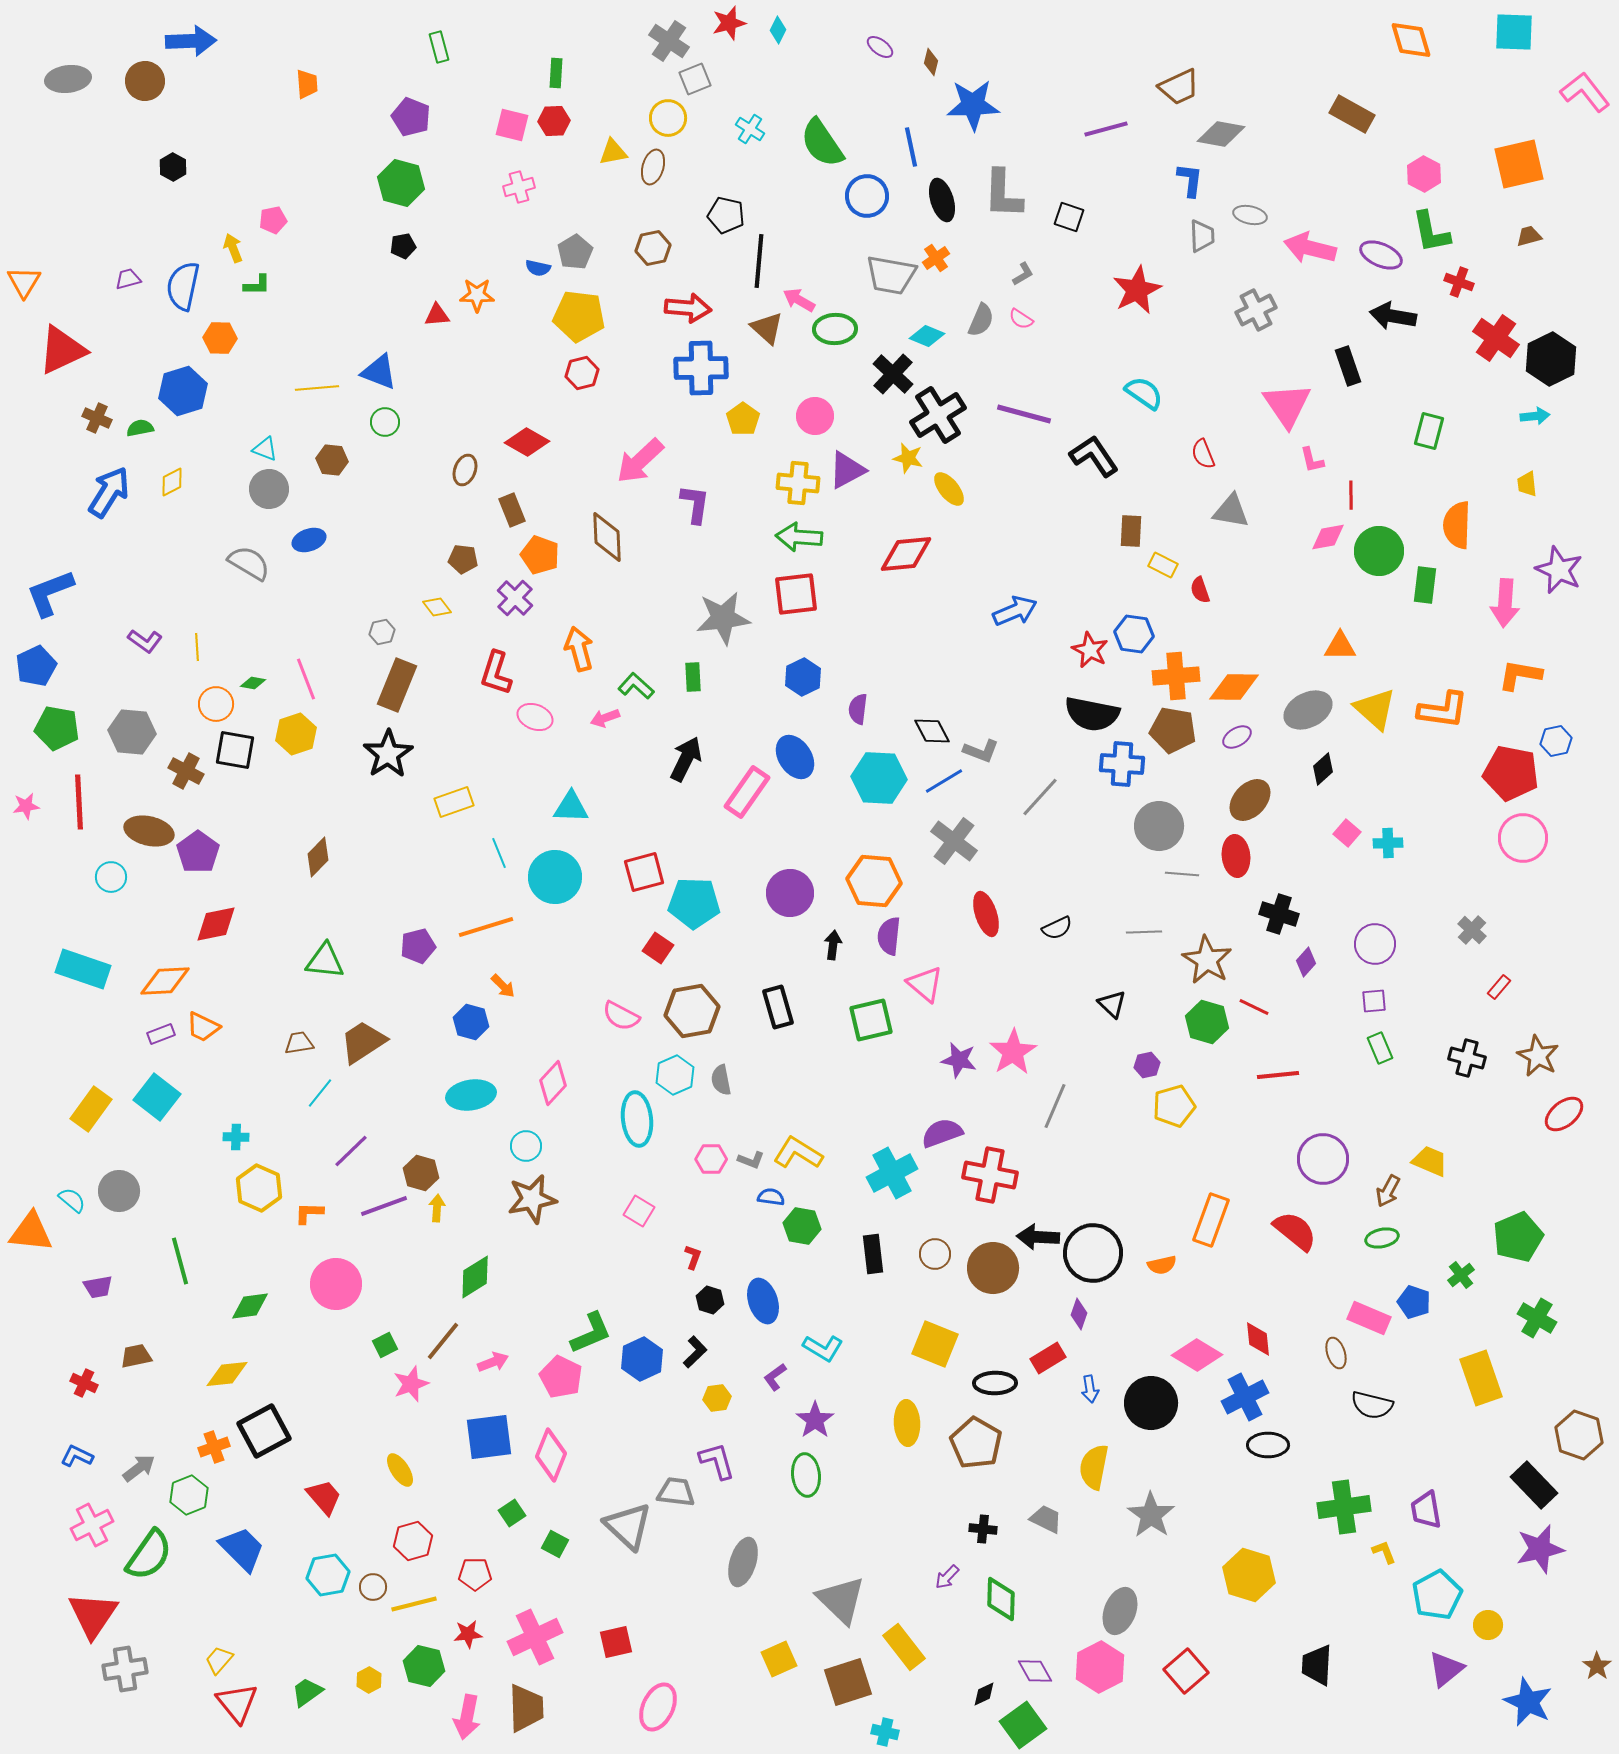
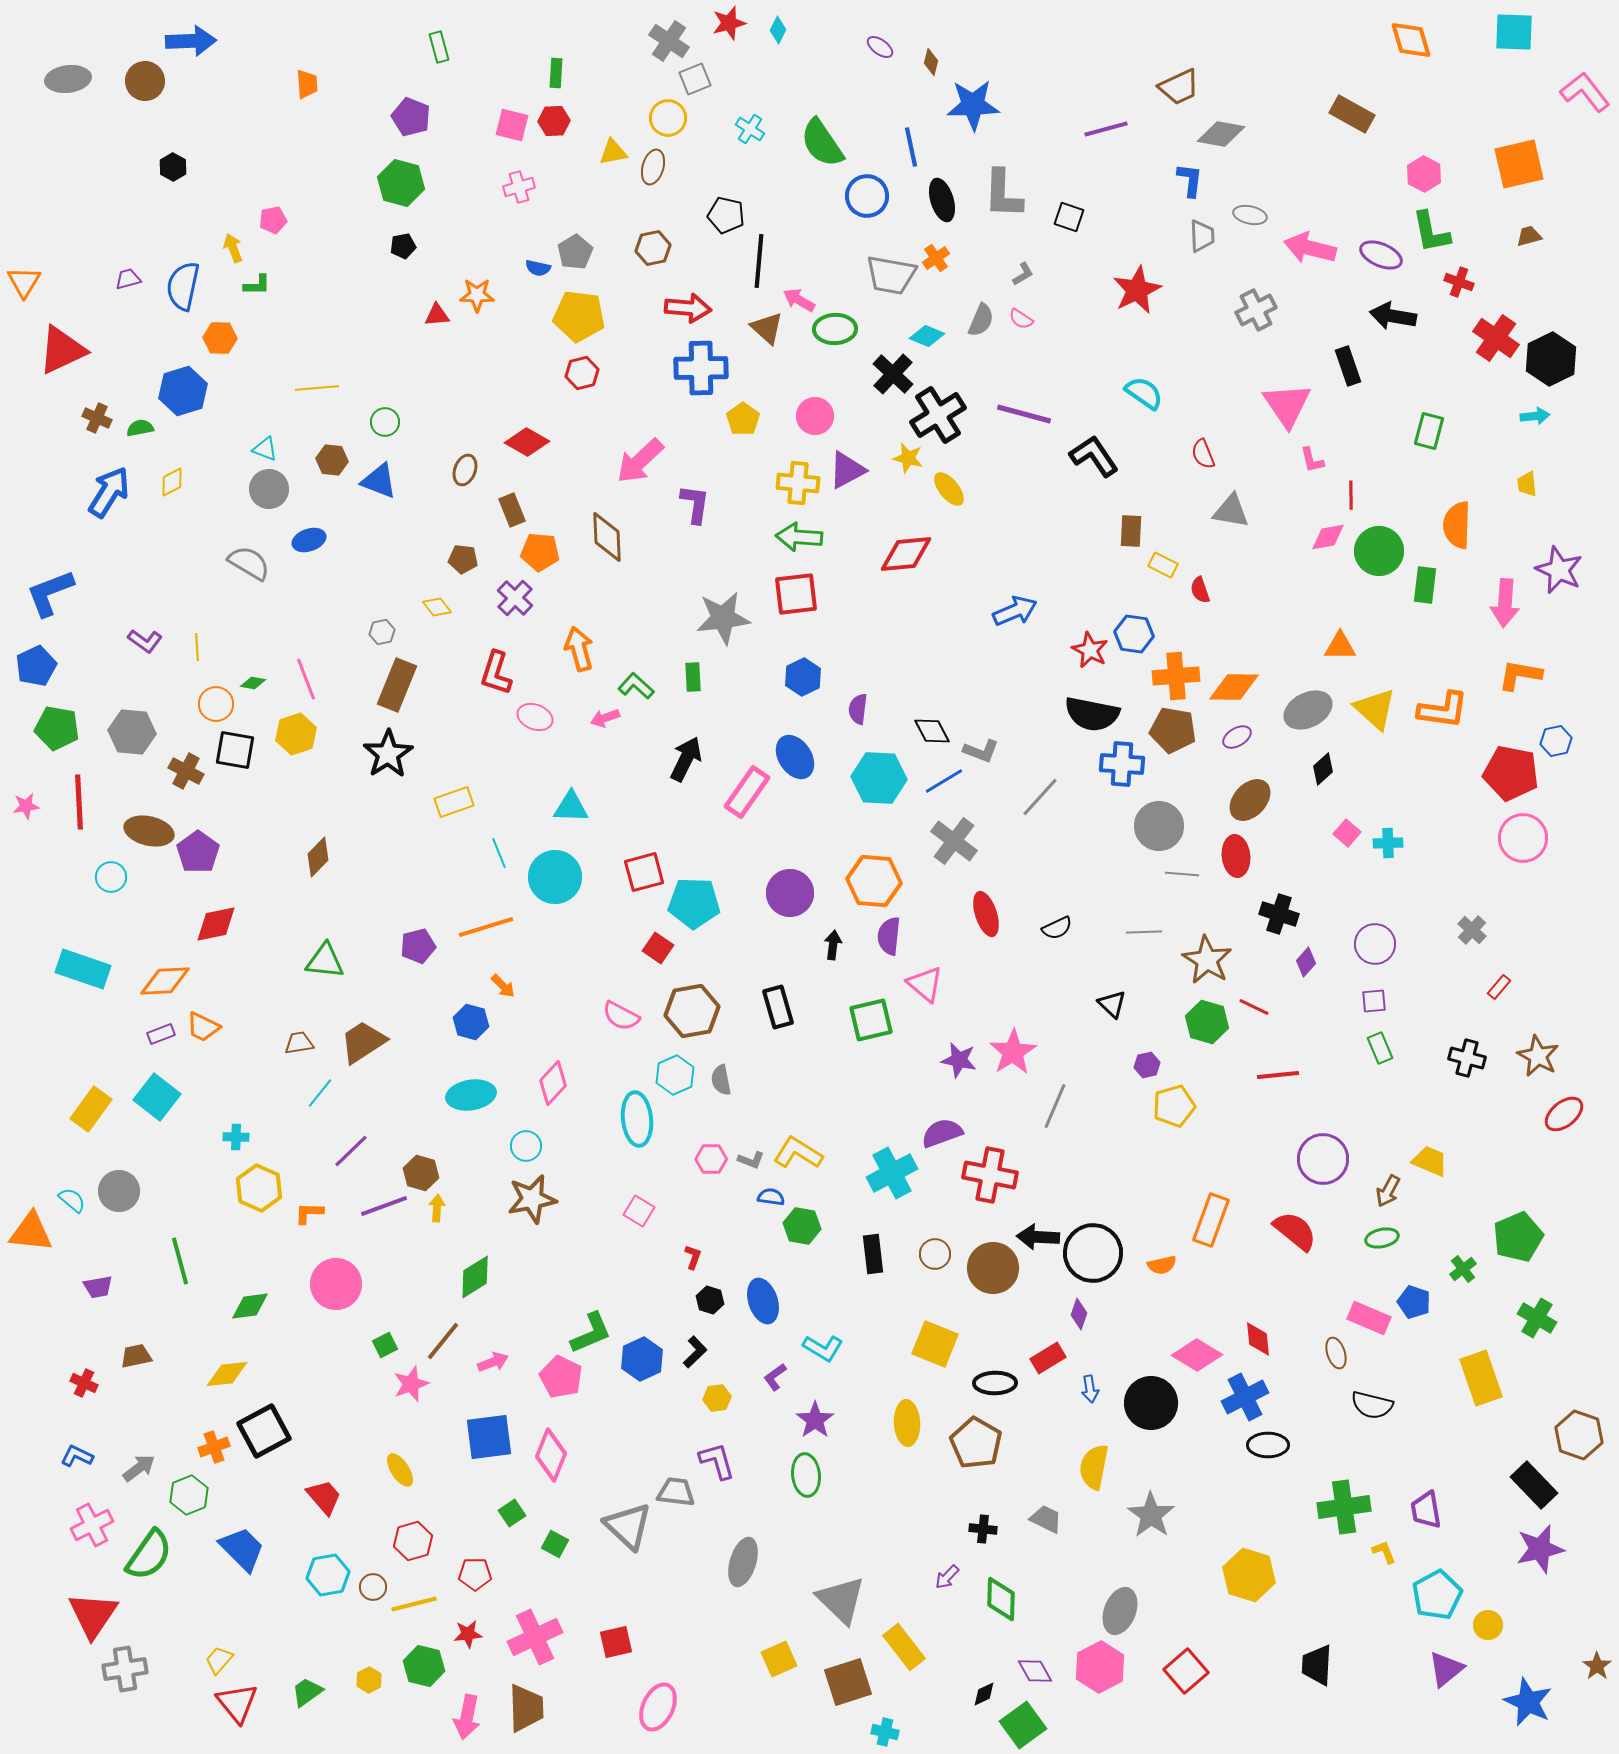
blue triangle at (379, 372): moved 109 px down
orange pentagon at (540, 555): moved 3 px up; rotated 15 degrees counterclockwise
green cross at (1461, 1275): moved 2 px right, 6 px up
